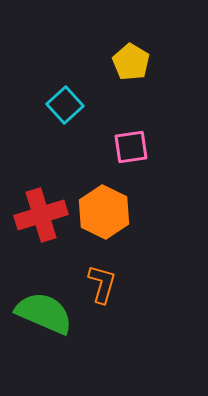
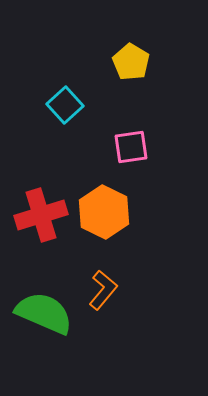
orange L-shape: moved 1 px right, 6 px down; rotated 24 degrees clockwise
